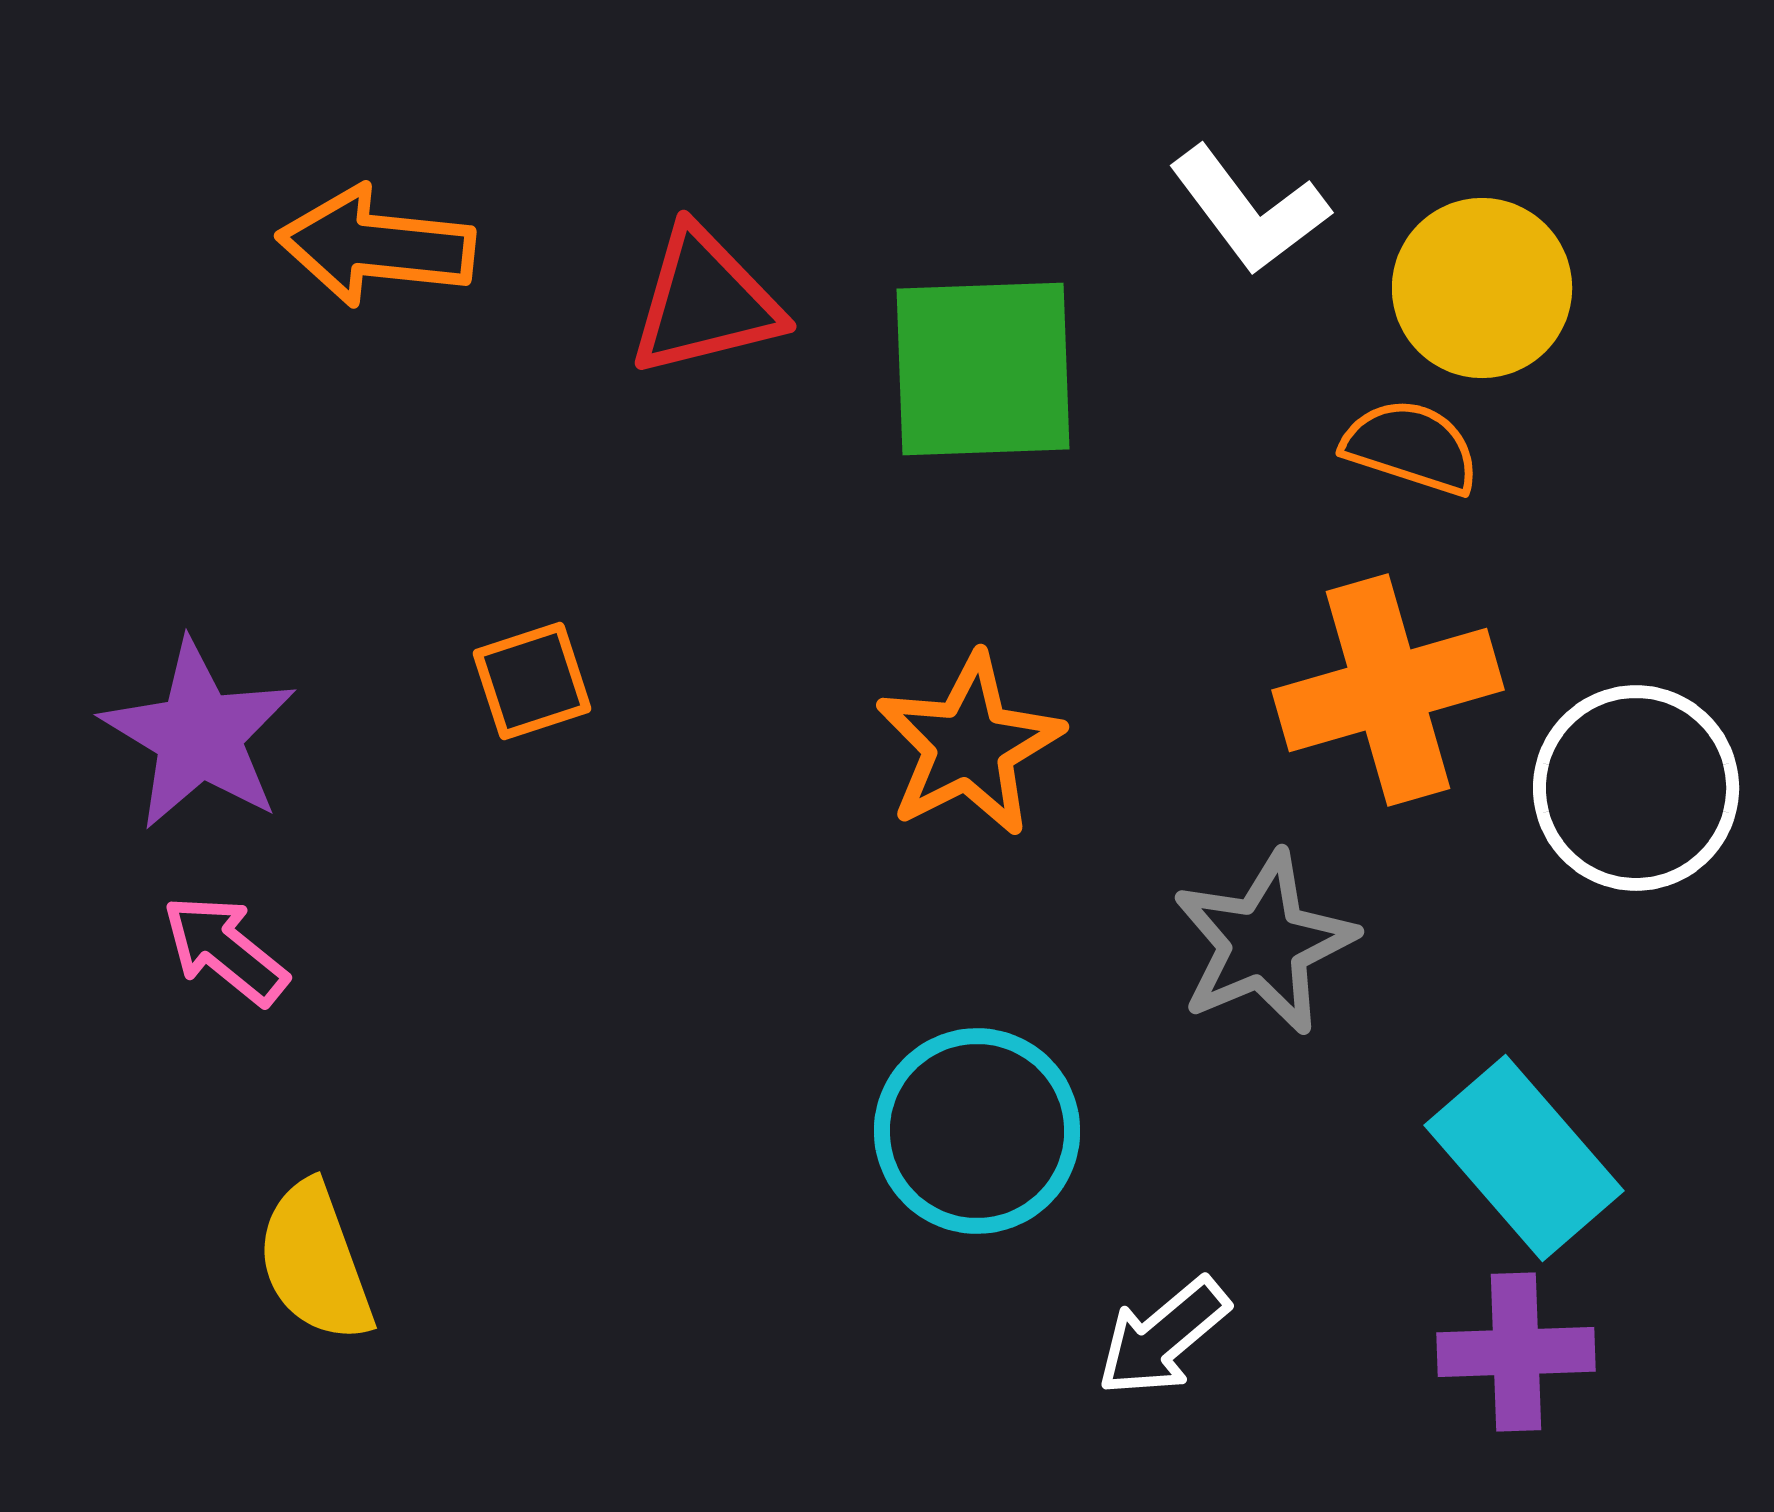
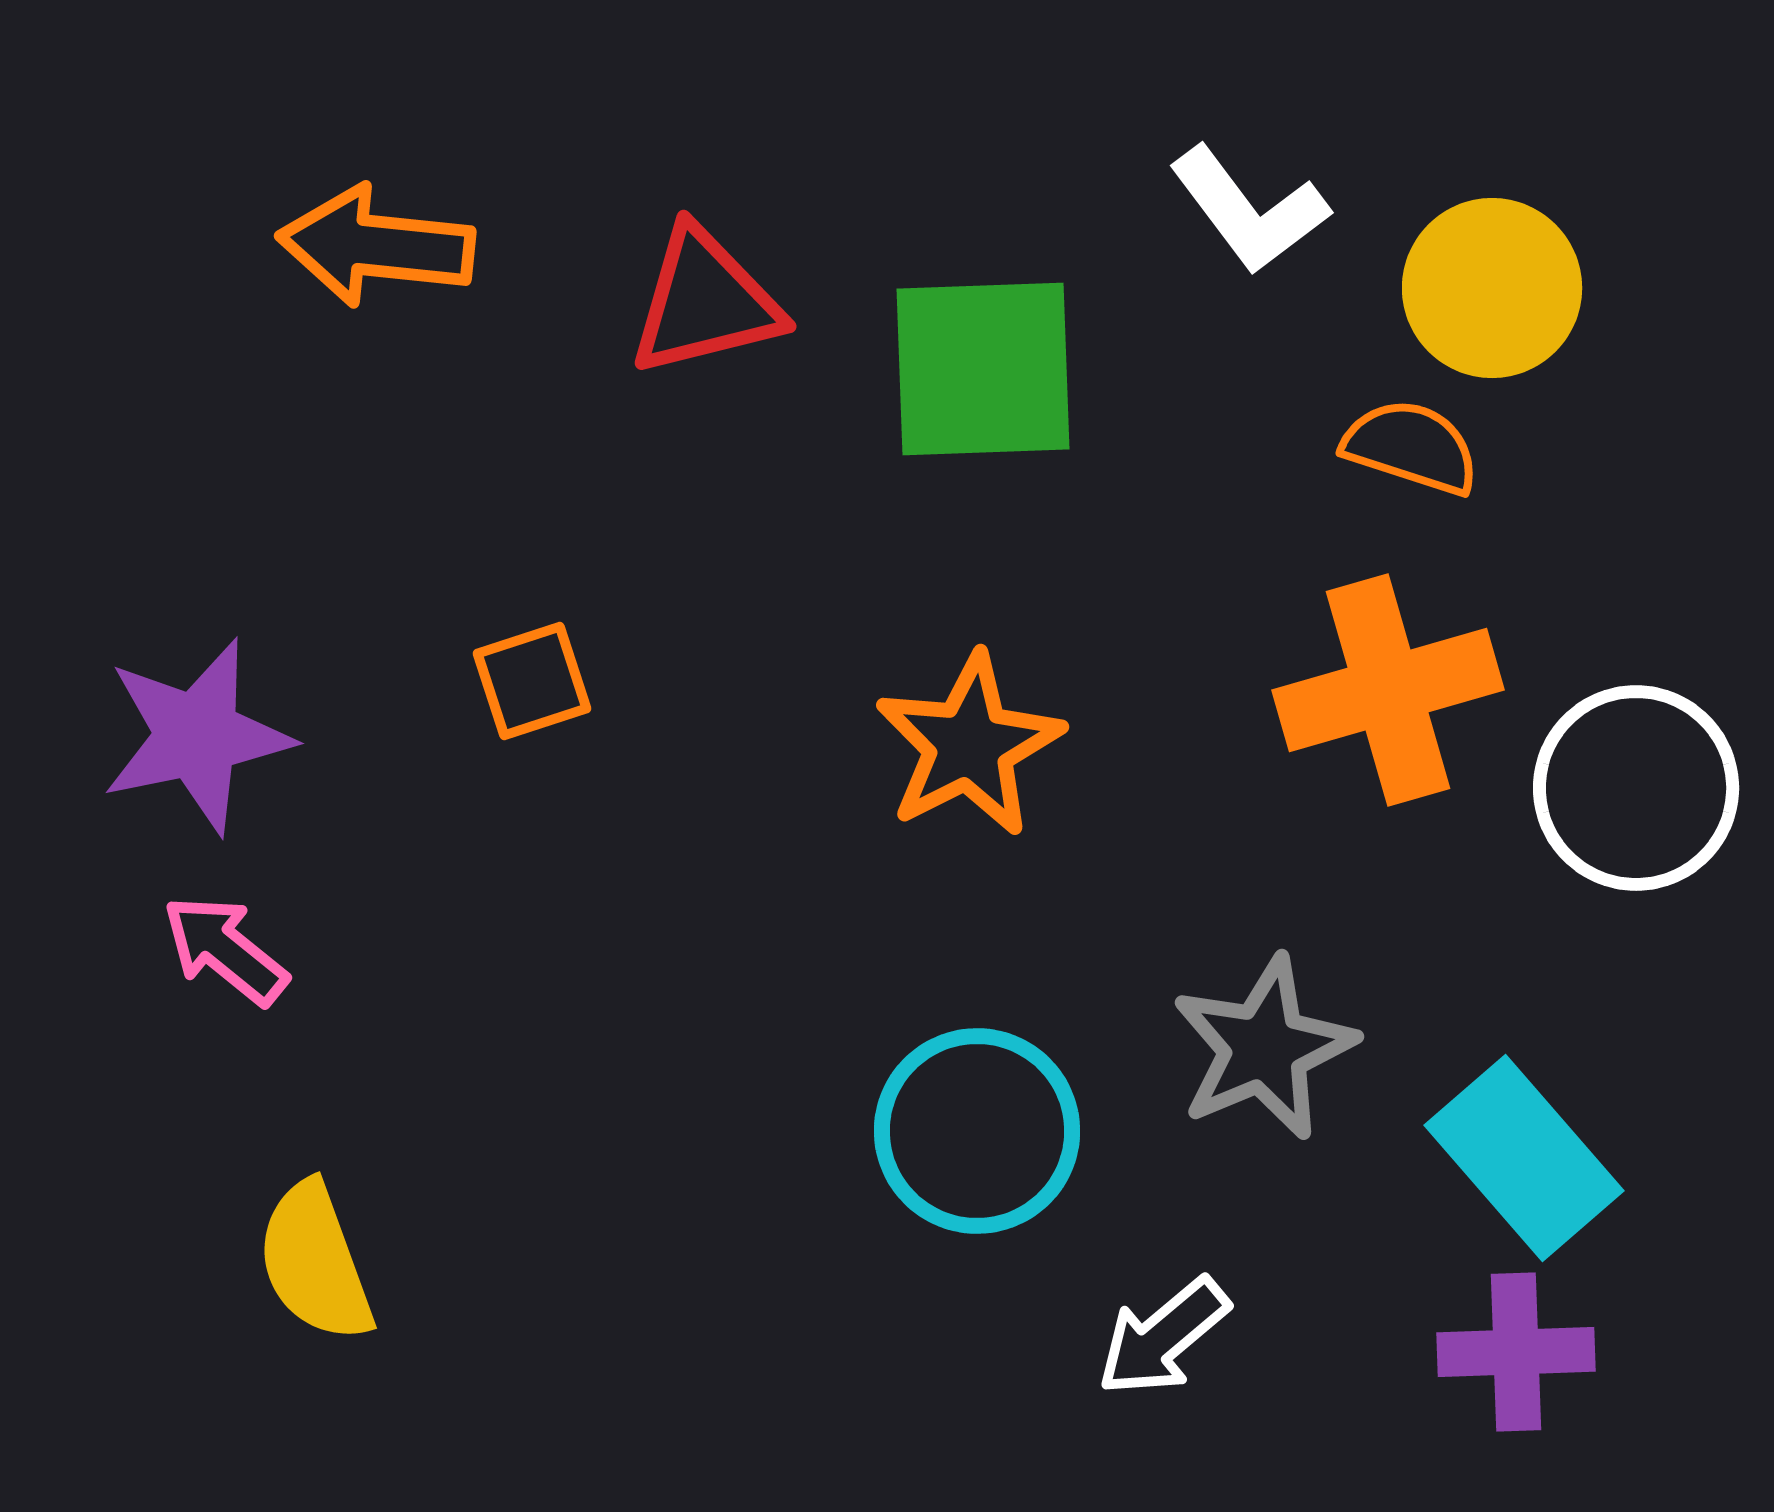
yellow circle: moved 10 px right
purple star: moved 2 px left, 1 px down; rotated 29 degrees clockwise
gray star: moved 105 px down
